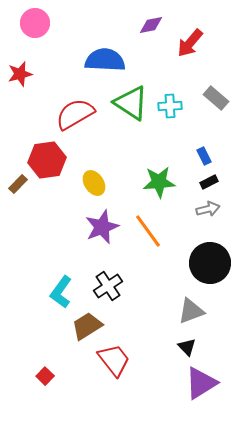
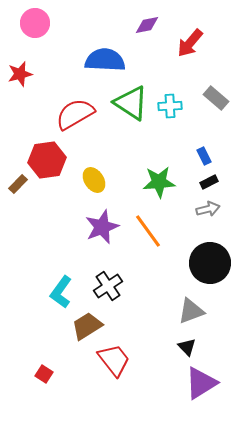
purple diamond: moved 4 px left
yellow ellipse: moved 3 px up
red square: moved 1 px left, 2 px up; rotated 12 degrees counterclockwise
